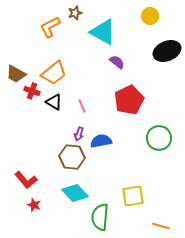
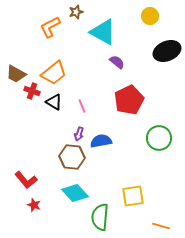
brown star: moved 1 px right, 1 px up
